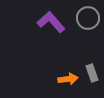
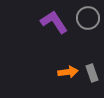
purple L-shape: moved 3 px right; rotated 8 degrees clockwise
orange arrow: moved 7 px up
